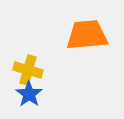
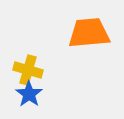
orange trapezoid: moved 2 px right, 2 px up
